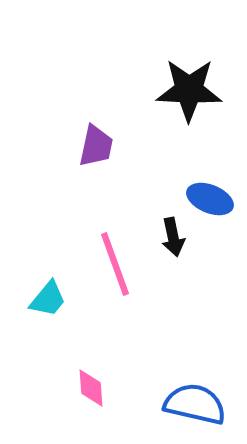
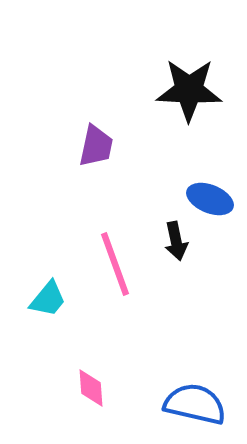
black arrow: moved 3 px right, 4 px down
